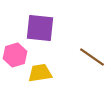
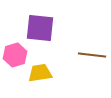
brown line: moved 2 px up; rotated 28 degrees counterclockwise
